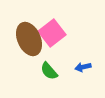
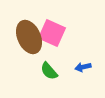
pink square: rotated 28 degrees counterclockwise
brown ellipse: moved 2 px up
